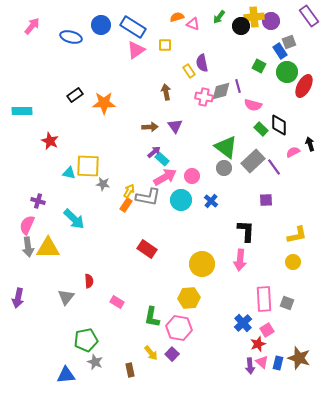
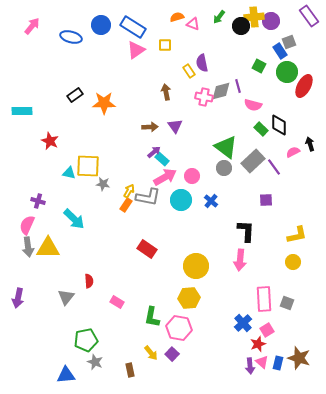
yellow circle at (202, 264): moved 6 px left, 2 px down
